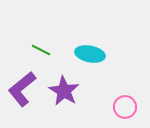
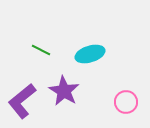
cyan ellipse: rotated 28 degrees counterclockwise
purple L-shape: moved 12 px down
pink circle: moved 1 px right, 5 px up
